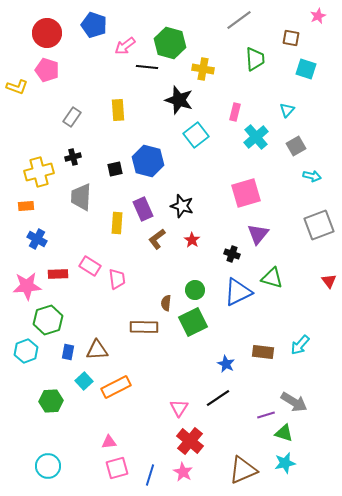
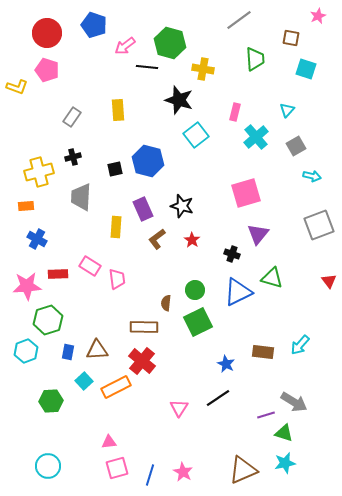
yellow rectangle at (117, 223): moved 1 px left, 4 px down
green square at (193, 322): moved 5 px right
red cross at (190, 441): moved 48 px left, 80 px up
